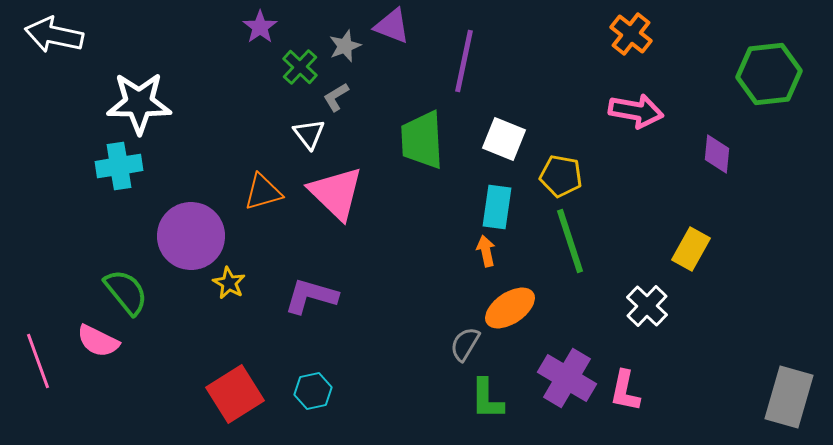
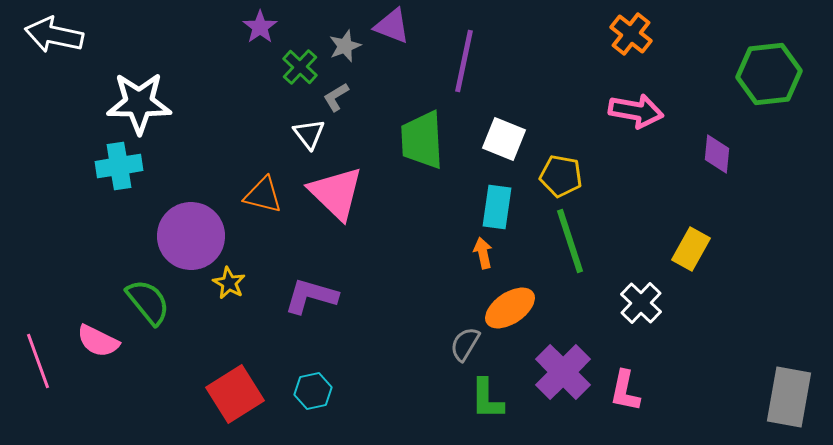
orange triangle: moved 3 px down; rotated 30 degrees clockwise
orange arrow: moved 3 px left, 2 px down
green semicircle: moved 22 px right, 10 px down
white cross: moved 6 px left, 3 px up
purple cross: moved 4 px left, 6 px up; rotated 14 degrees clockwise
gray rectangle: rotated 6 degrees counterclockwise
